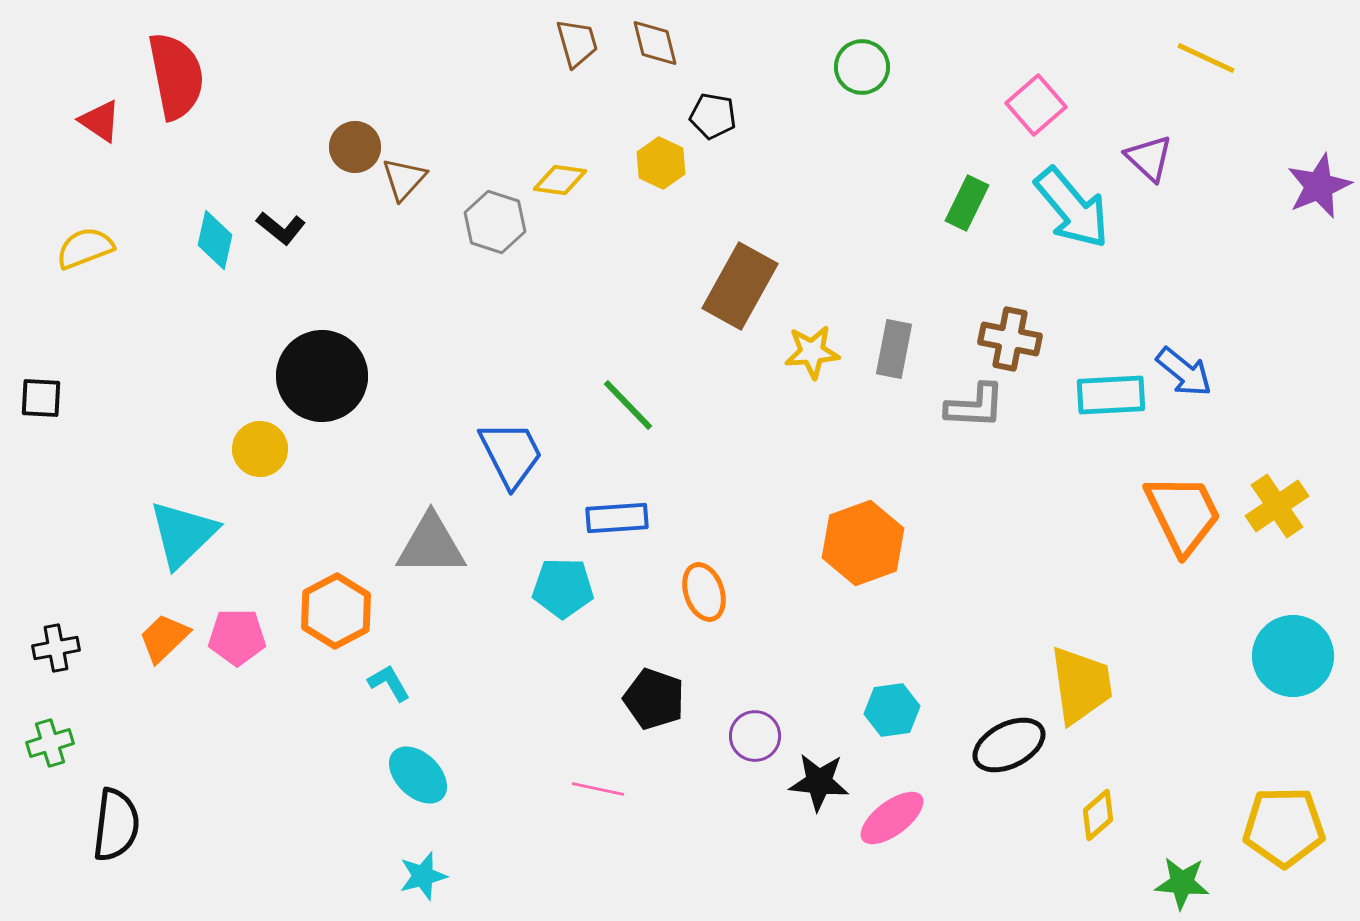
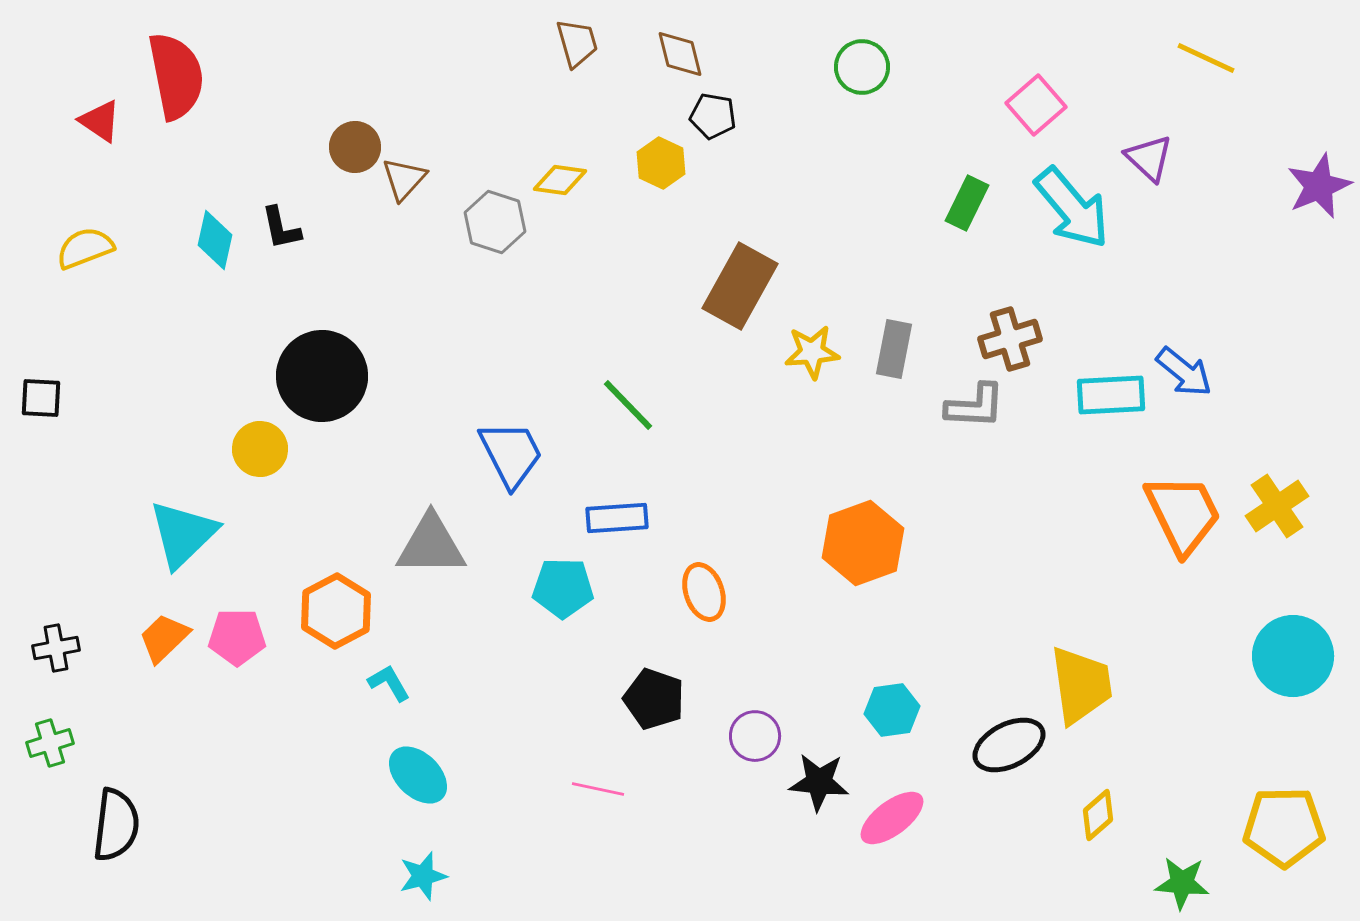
brown diamond at (655, 43): moved 25 px right, 11 px down
black L-shape at (281, 228): rotated 39 degrees clockwise
brown cross at (1010, 339): rotated 28 degrees counterclockwise
